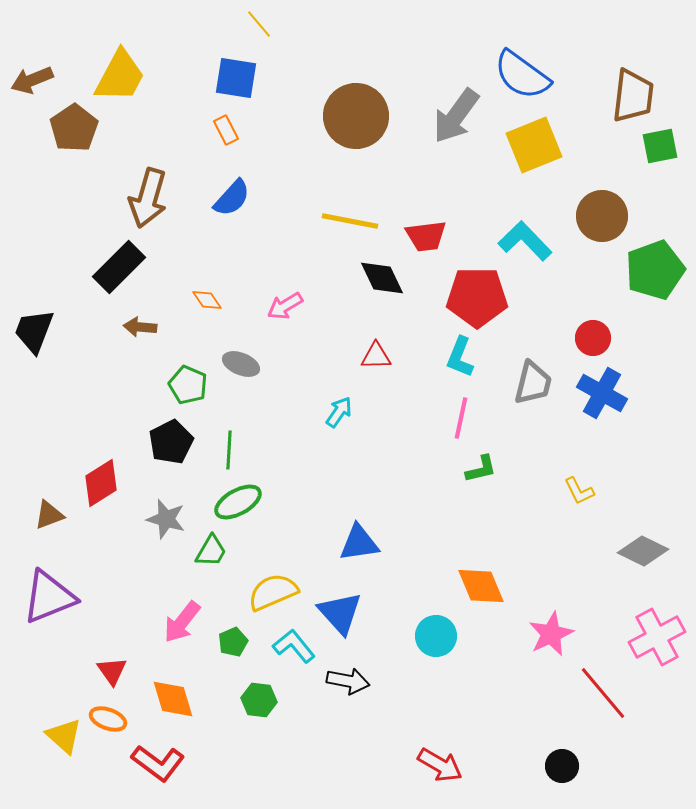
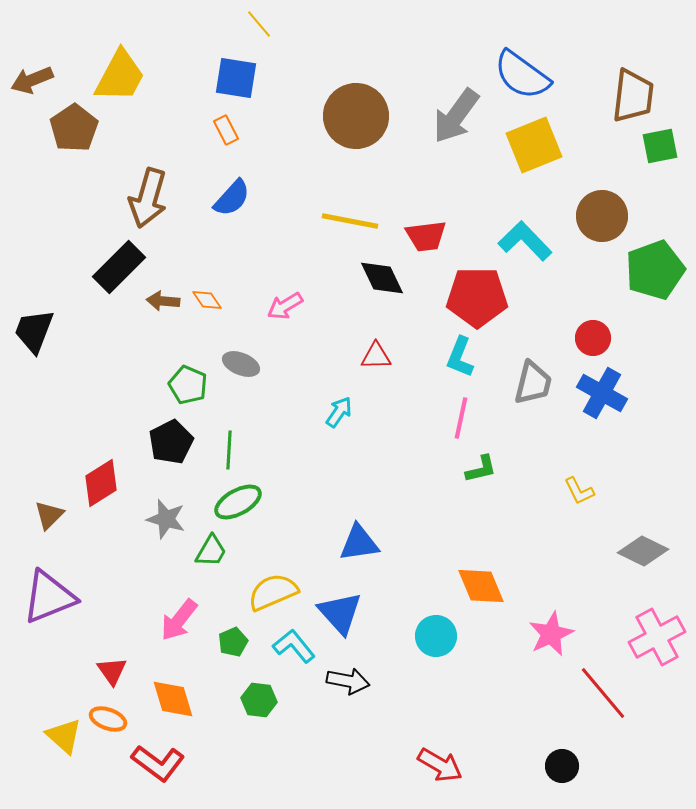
brown arrow at (140, 327): moved 23 px right, 26 px up
brown triangle at (49, 515): rotated 24 degrees counterclockwise
pink arrow at (182, 622): moved 3 px left, 2 px up
